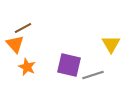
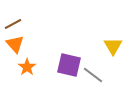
brown line: moved 10 px left, 4 px up
yellow triangle: moved 2 px right, 2 px down
orange star: rotated 12 degrees clockwise
gray line: rotated 55 degrees clockwise
